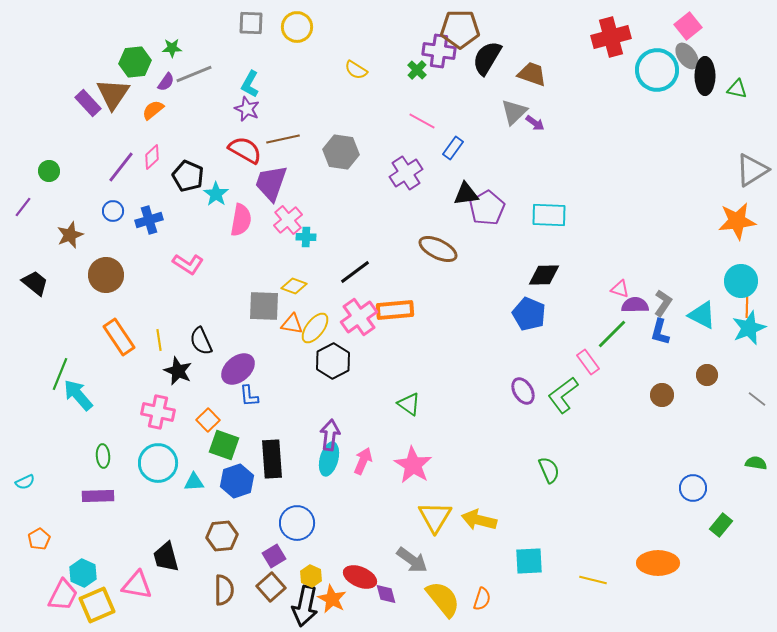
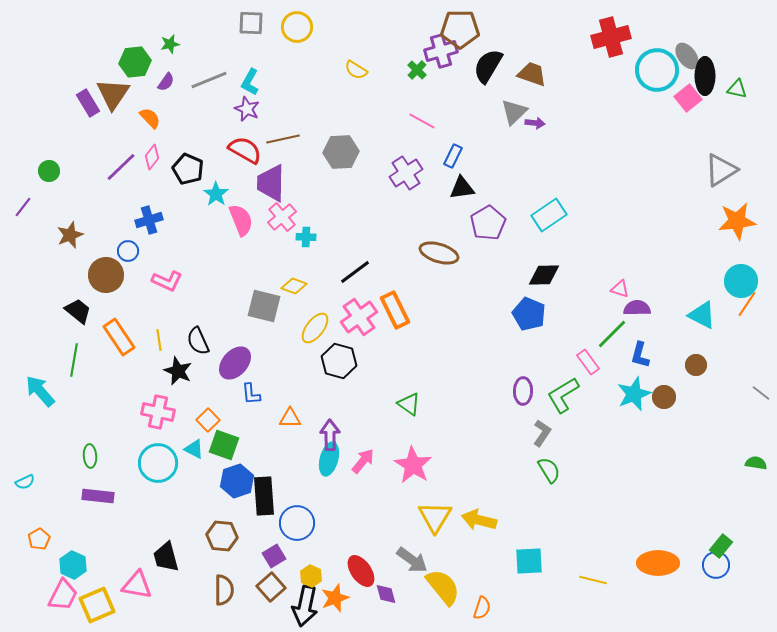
pink square at (688, 26): moved 72 px down
green star at (172, 48): moved 2 px left, 4 px up; rotated 12 degrees counterclockwise
purple cross at (439, 51): moved 2 px right; rotated 24 degrees counterclockwise
black semicircle at (487, 58): moved 1 px right, 8 px down
gray line at (194, 74): moved 15 px right, 6 px down
cyan L-shape at (250, 84): moved 2 px up
purple rectangle at (88, 103): rotated 12 degrees clockwise
orange semicircle at (153, 110): moved 3 px left, 8 px down; rotated 85 degrees clockwise
purple arrow at (535, 123): rotated 30 degrees counterclockwise
blue rectangle at (453, 148): moved 8 px down; rotated 10 degrees counterclockwise
gray hexagon at (341, 152): rotated 12 degrees counterclockwise
pink diamond at (152, 157): rotated 10 degrees counterclockwise
purple line at (121, 167): rotated 8 degrees clockwise
gray triangle at (752, 170): moved 31 px left
black pentagon at (188, 176): moved 7 px up
purple trapezoid at (271, 183): rotated 18 degrees counterclockwise
black triangle at (466, 194): moved 4 px left, 6 px up
purple pentagon at (487, 208): moved 1 px right, 15 px down
blue circle at (113, 211): moved 15 px right, 40 px down
cyan rectangle at (549, 215): rotated 36 degrees counterclockwise
pink semicircle at (241, 220): rotated 32 degrees counterclockwise
pink cross at (288, 220): moved 6 px left, 3 px up
brown ellipse at (438, 249): moved 1 px right, 4 px down; rotated 9 degrees counterclockwise
pink L-shape at (188, 264): moved 21 px left, 17 px down; rotated 8 degrees counterclockwise
black trapezoid at (35, 283): moved 43 px right, 28 px down
gray L-shape at (663, 303): moved 121 px left, 130 px down
orange line at (747, 304): rotated 32 degrees clockwise
purple semicircle at (635, 305): moved 2 px right, 3 px down
gray square at (264, 306): rotated 12 degrees clockwise
orange rectangle at (395, 310): rotated 69 degrees clockwise
orange triangle at (292, 324): moved 2 px left, 94 px down; rotated 10 degrees counterclockwise
cyan star at (749, 328): moved 115 px left, 66 px down
blue L-shape at (660, 332): moved 20 px left, 23 px down
black semicircle at (201, 341): moved 3 px left
black hexagon at (333, 361): moved 6 px right; rotated 16 degrees counterclockwise
purple ellipse at (238, 369): moved 3 px left, 6 px up; rotated 8 degrees counterclockwise
green line at (60, 374): moved 14 px right, 14 px up; rotated 12 degrees counterclockwise
brown circle at (707, 375): moved 11 px left, 10 px up
purple ellipse at (523, 391): rotated 32 degrees clockwise
cyan arrow at (78, 395): moved 38 px left, 4 px up
green L-shape at (563, 395): rotated 6 degrees clockwise
brown circle at (662, 395): moved 2 px right, 2 px down
blue L-shape at (249, 396): moved 2 px right, 2 px up
gray line at (757, 399): moved 4 px right, 6 px up
purple arrow at (330, 435): rotated 8 degrees counterclockwise
green ellipse at (103, 456): moved 13 px left
black rectangle at (272, 459): moved 8 px left, 37 px down
pink arrow at (363, 461): rotated 16 degrees clockwise
green semicircle at (549, 470): rotated 8 degrees counterclockwise
cyan triangle at (194, 482): moved 33 px up; rotated 30 degrees clockwise
blue circle at (693, 488): moved 23 px right, 77 px down
purple rectangle at (98, 496): rotated 8 degrees clockwise
green rectangle at (721, 525): moved 21 px down
brown hexagon at (222, 536): rotated 12 degrees clockwise
cyan hexagon at (83, 573): moved 10 px left, 8 px up
red ellipse at (360, 577): moved 1 px right, 6 px up; rotated 32 degrees clockwise
orange star at (332, 599): moved 3 px right, 1 px up; rotated 24 degrees clockwise
yellow semicircle at (443, 599): moved 12 px up
orange semicircle at (482, 599): moved 9 px down
